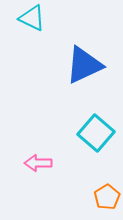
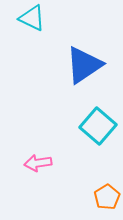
blue triangle: rotated 9 degrees counterclockwise
cyan square: moved 2 px right, 7 px up
pink arrow: rotated 8 degrees counterclockwise
